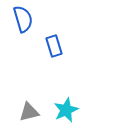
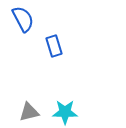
blue semicircle: rotated 12 degrees counterclockwise
cyan star: moved 1 px left, 2 px down; rotated 25 degrees clockwise
